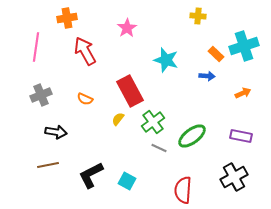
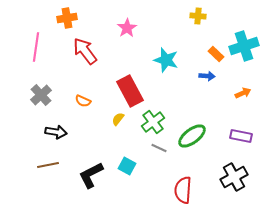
red arrow: rotated 8 degrees counterclockwise
gray cross: rotated 20 degrees counterclockwise
orange semicircle: moved 2 px left, 2 px down
cyan square: moved 15 px up
